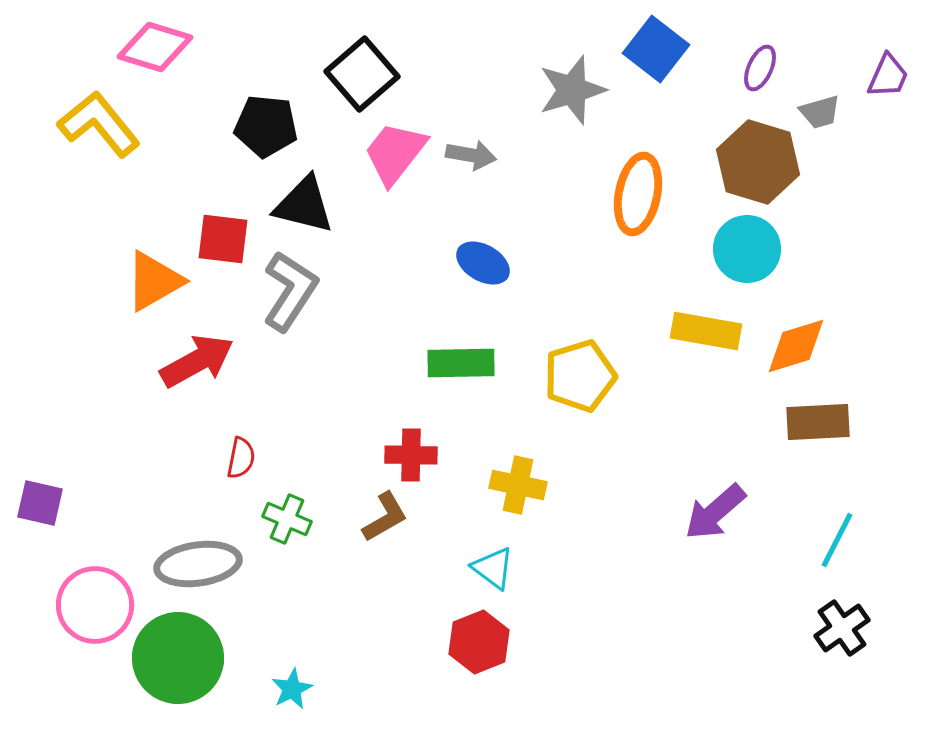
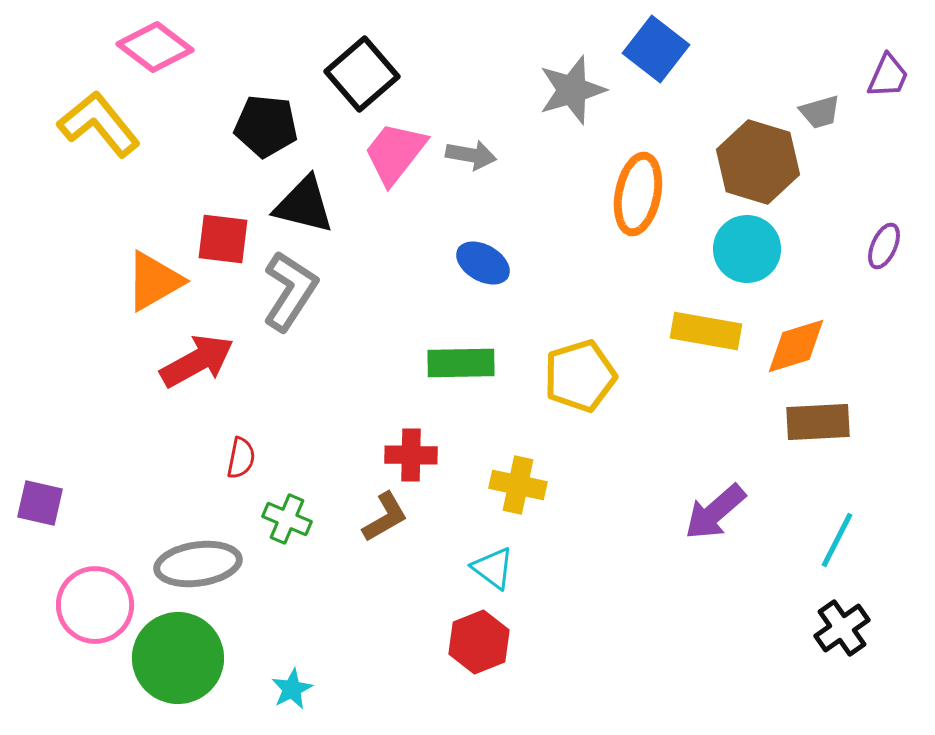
pink diamond: rotated 20 degrees clockwise
purple ellipse: moved 124 px right, 178 px down
